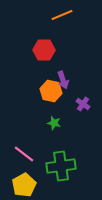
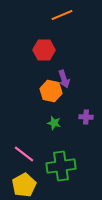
purple arrow: moved 1 px right, 1 px up
purple cross: moved 3 px right, 13 px down; rotated 32 degrees counterclockwise
